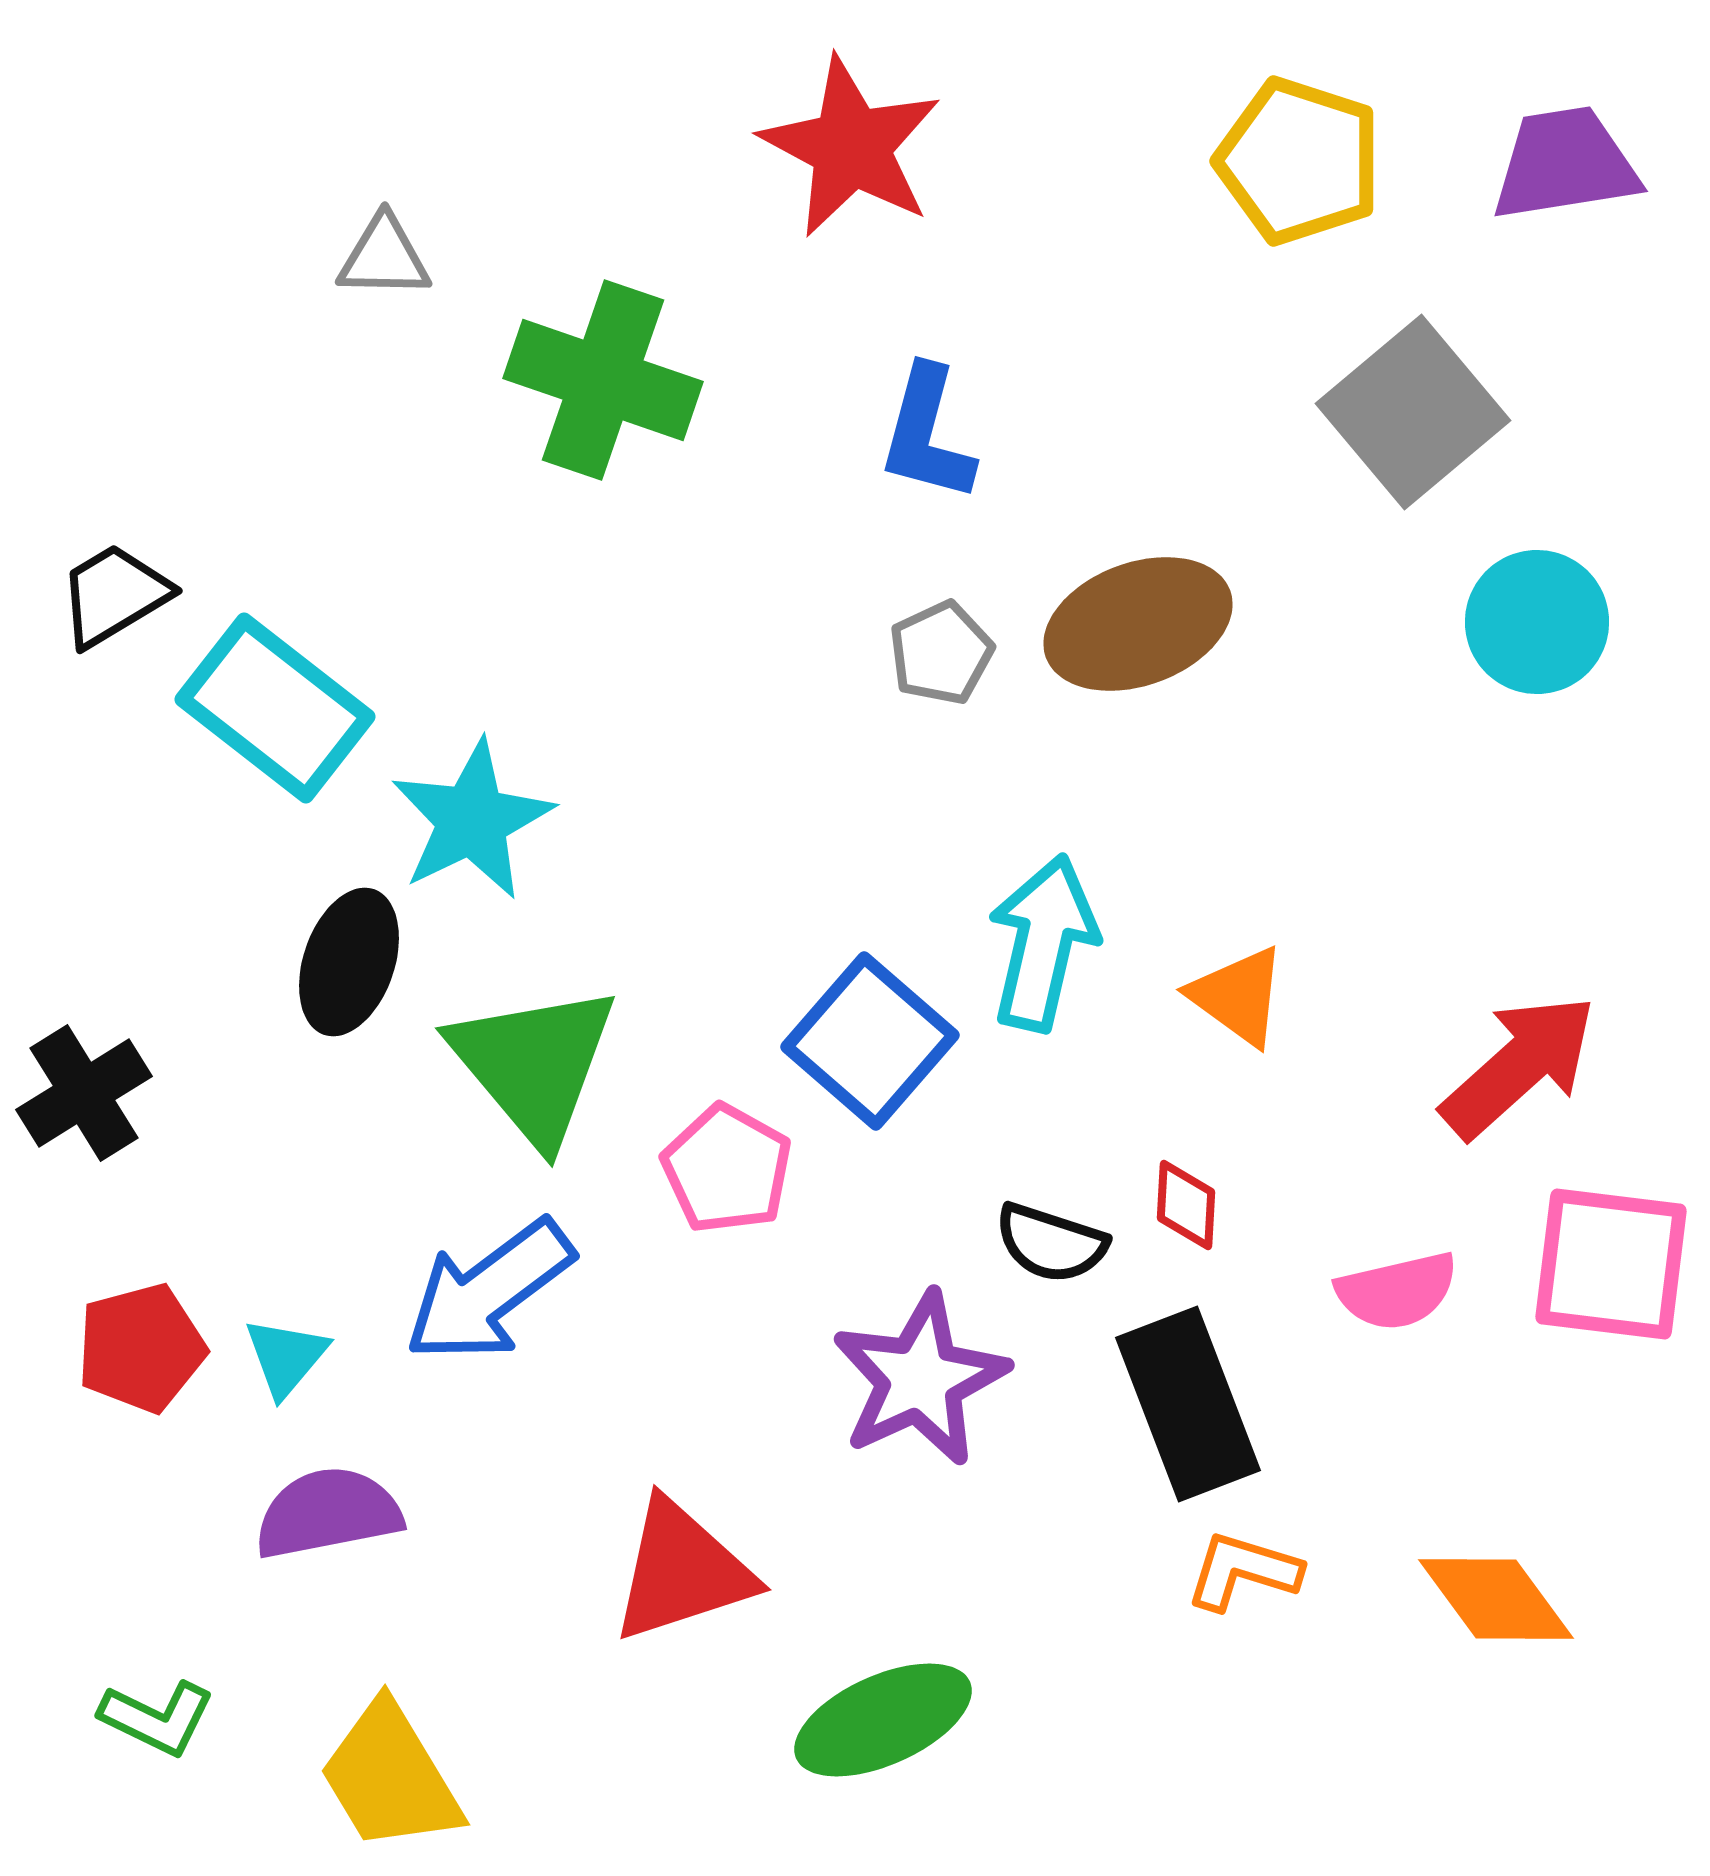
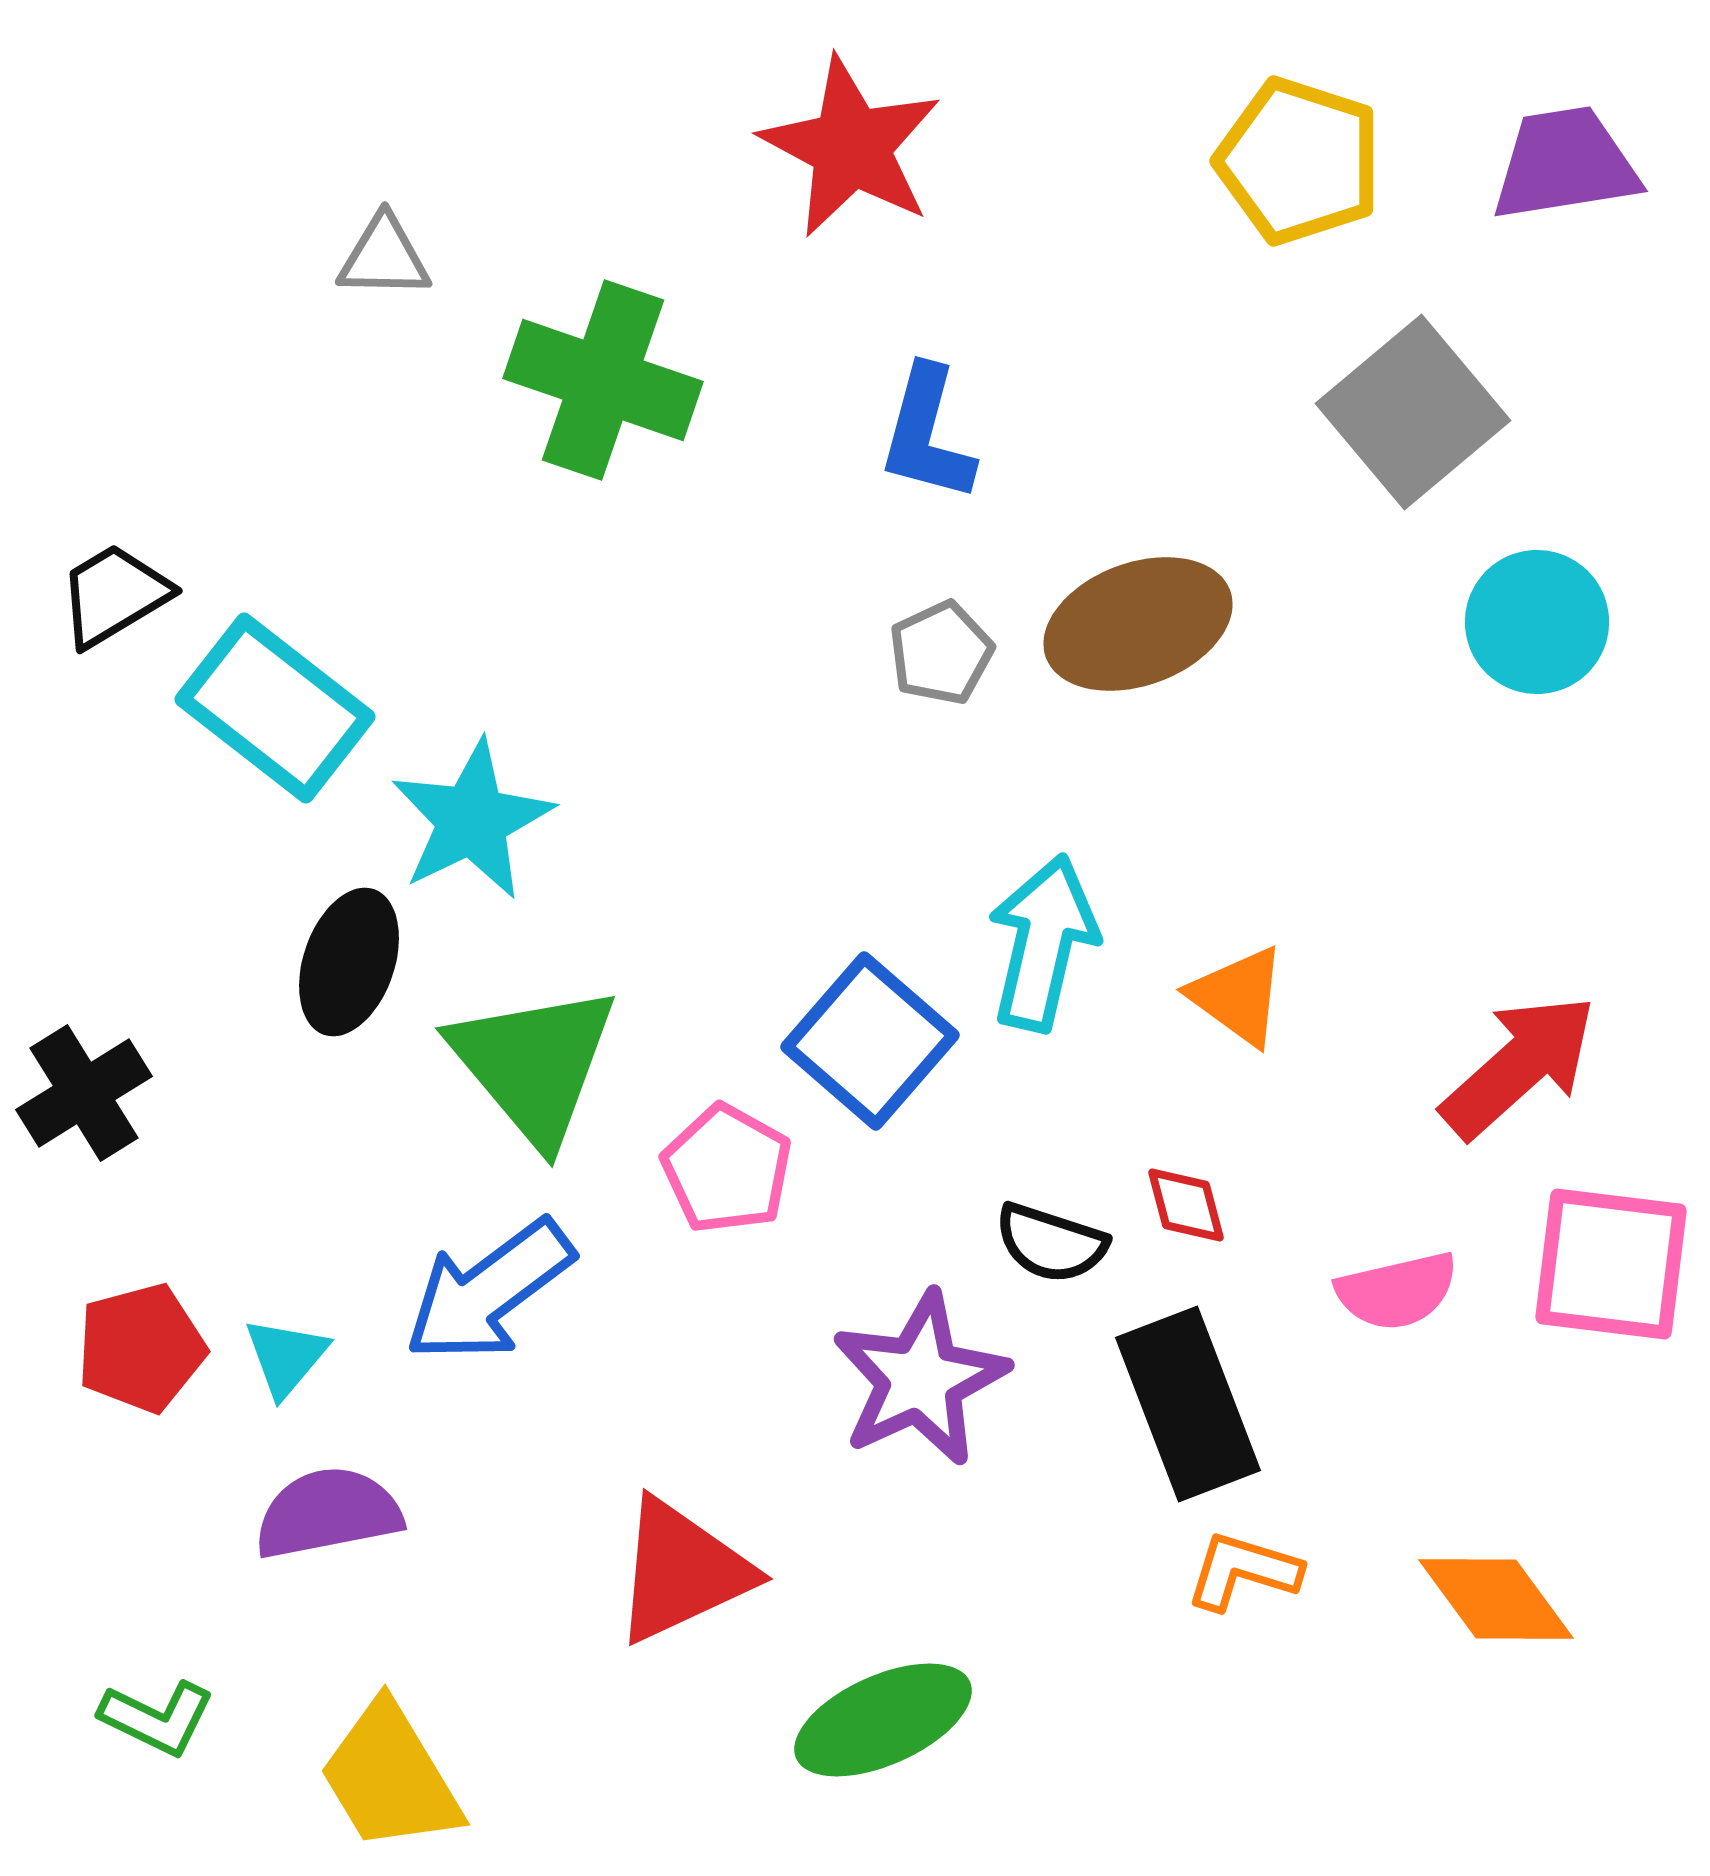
red diamond: rotated 18 degrees counterclockwise
red triangle: rotated 7 degrees counterclockwise
